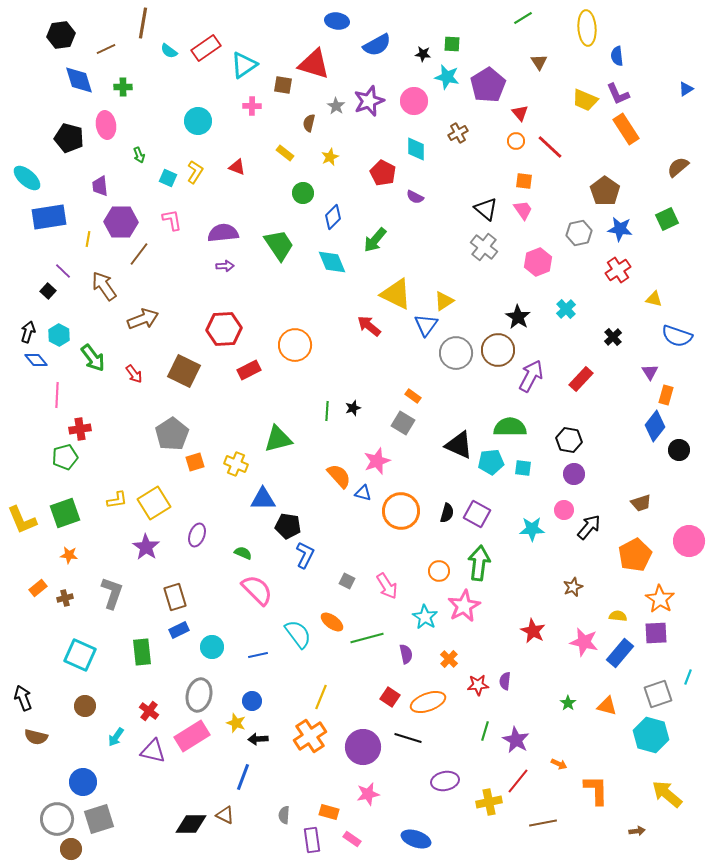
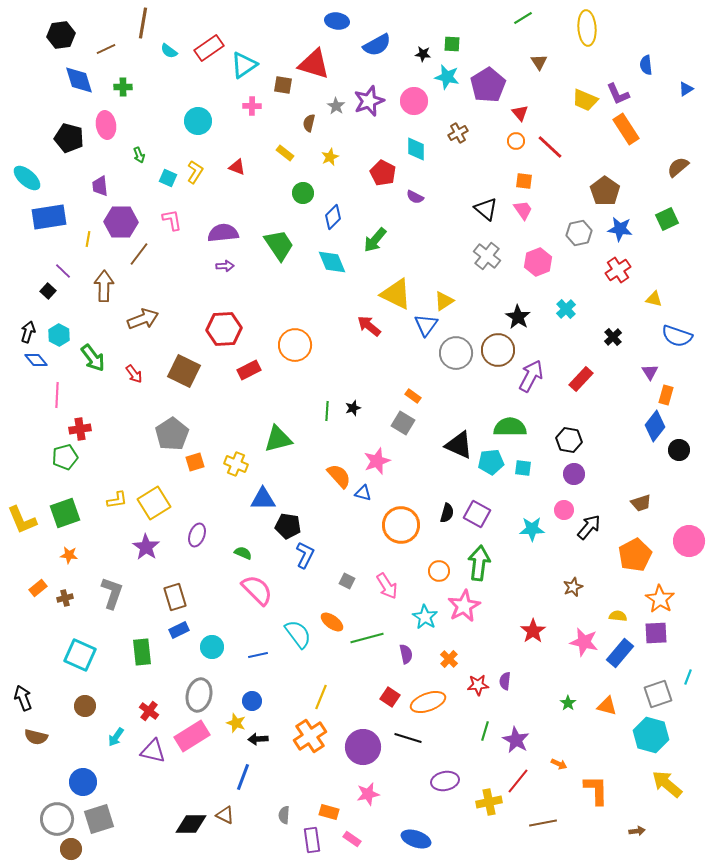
red rectangle at (206, 48): moved 3 px right
blue semicircle at (617, 56): moved 29 px right, 9 px down
gray cross at (484, 247): moved 3 px right, 9 px down
brown arrow at (104, 286): rotated 36 degrees clockwise
orange circle at (401, 511): moved 14 px down
red star at (533, 631): rotated 10 degrees clockwise
yellow arrow at (667, 794): moved 10 px up
